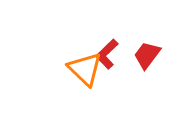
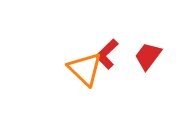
red trapezoid: moved 1 px right, 1 px down
